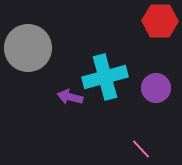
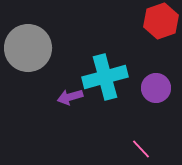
red hexagon: moved 1 px right; rotated 20 degrees counterclockwise
purple arrow: rotated 30 degrees counterclockwise
